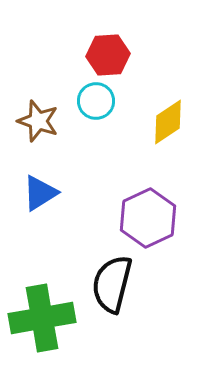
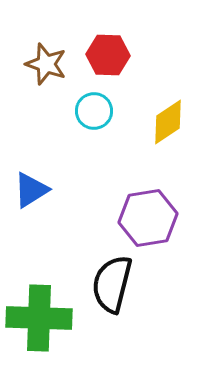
red hexagon: rotated 6 degrees clockwise
cyan circle: moved 2 px left, 10 px down
brown star: moved 8 px right, 57 px up
blue triangle: moved 9 px left, 3 px up
purple hexagon: rotated 16 degrees clockwise
green cross: moved 3 px left; rotated 12 degrees clockwise
